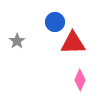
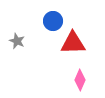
blue circle: moved 2 px left, 1 px up
gray star: rotated 14 degrees counterclockwise
